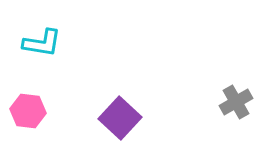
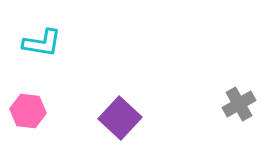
gray cross: moved 3 px right, 2 px down
